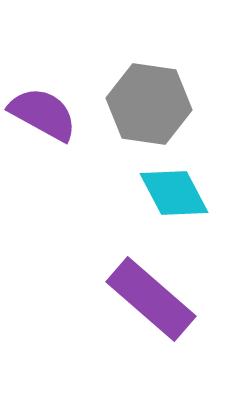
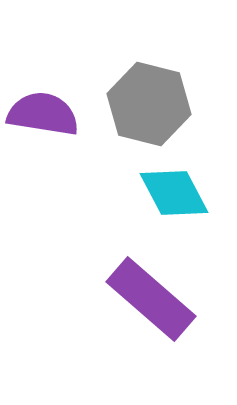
gray hexagon: rotated 6 degrees clockwise
purple semicircle: rotated 20 degrees counterclockwise
